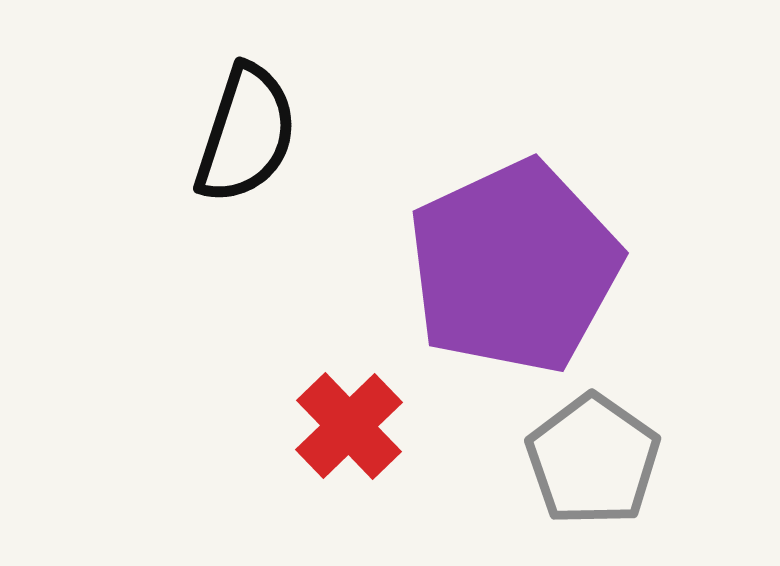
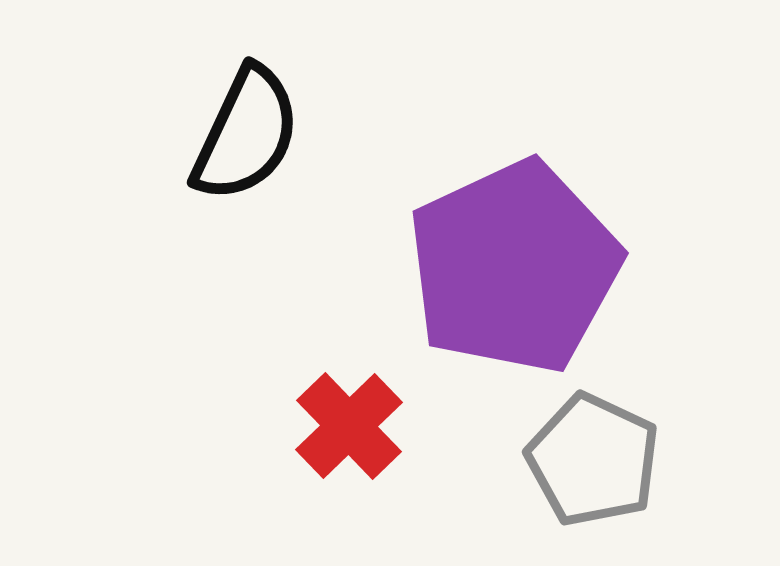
black semicircle: rotated 7 degrees clockwise
gray pentagon: rotated 10 degrees counterclockwise
